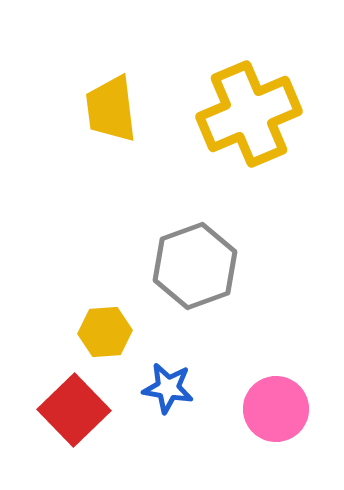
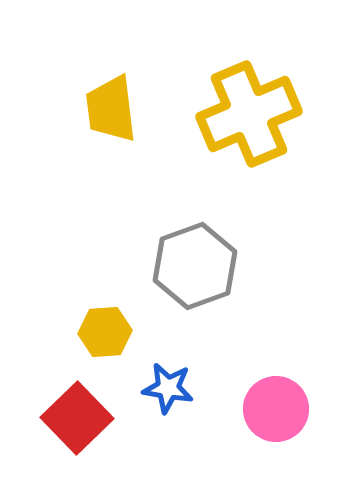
red square: moved 3 px right, 8 px down
